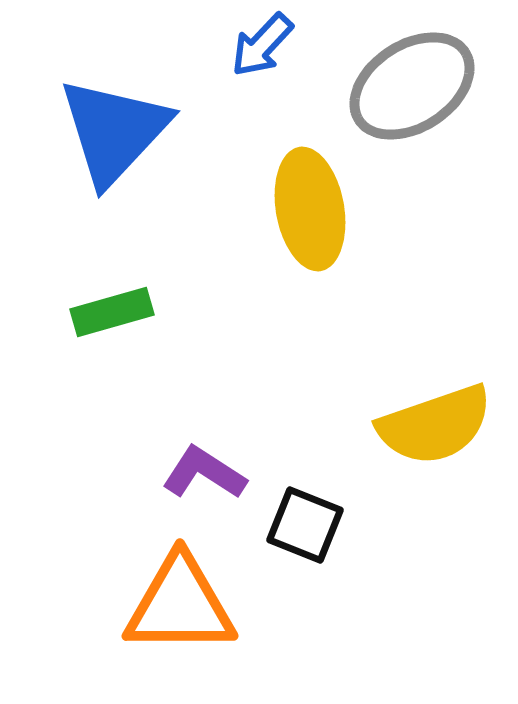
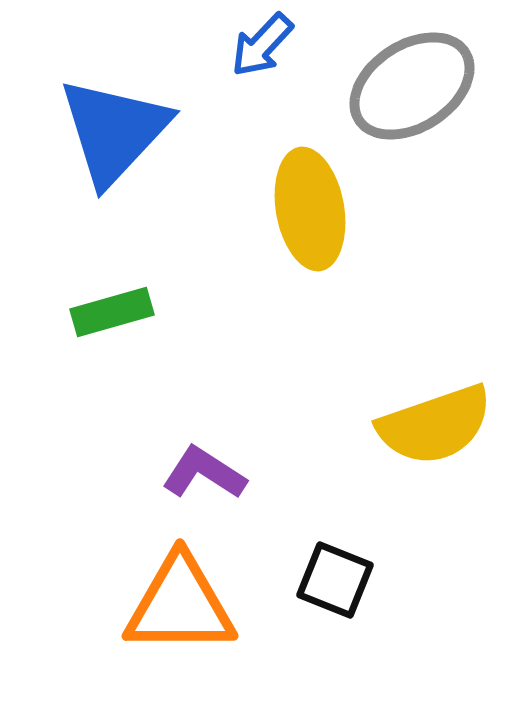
black square: moved 30 px right, 55 px down
